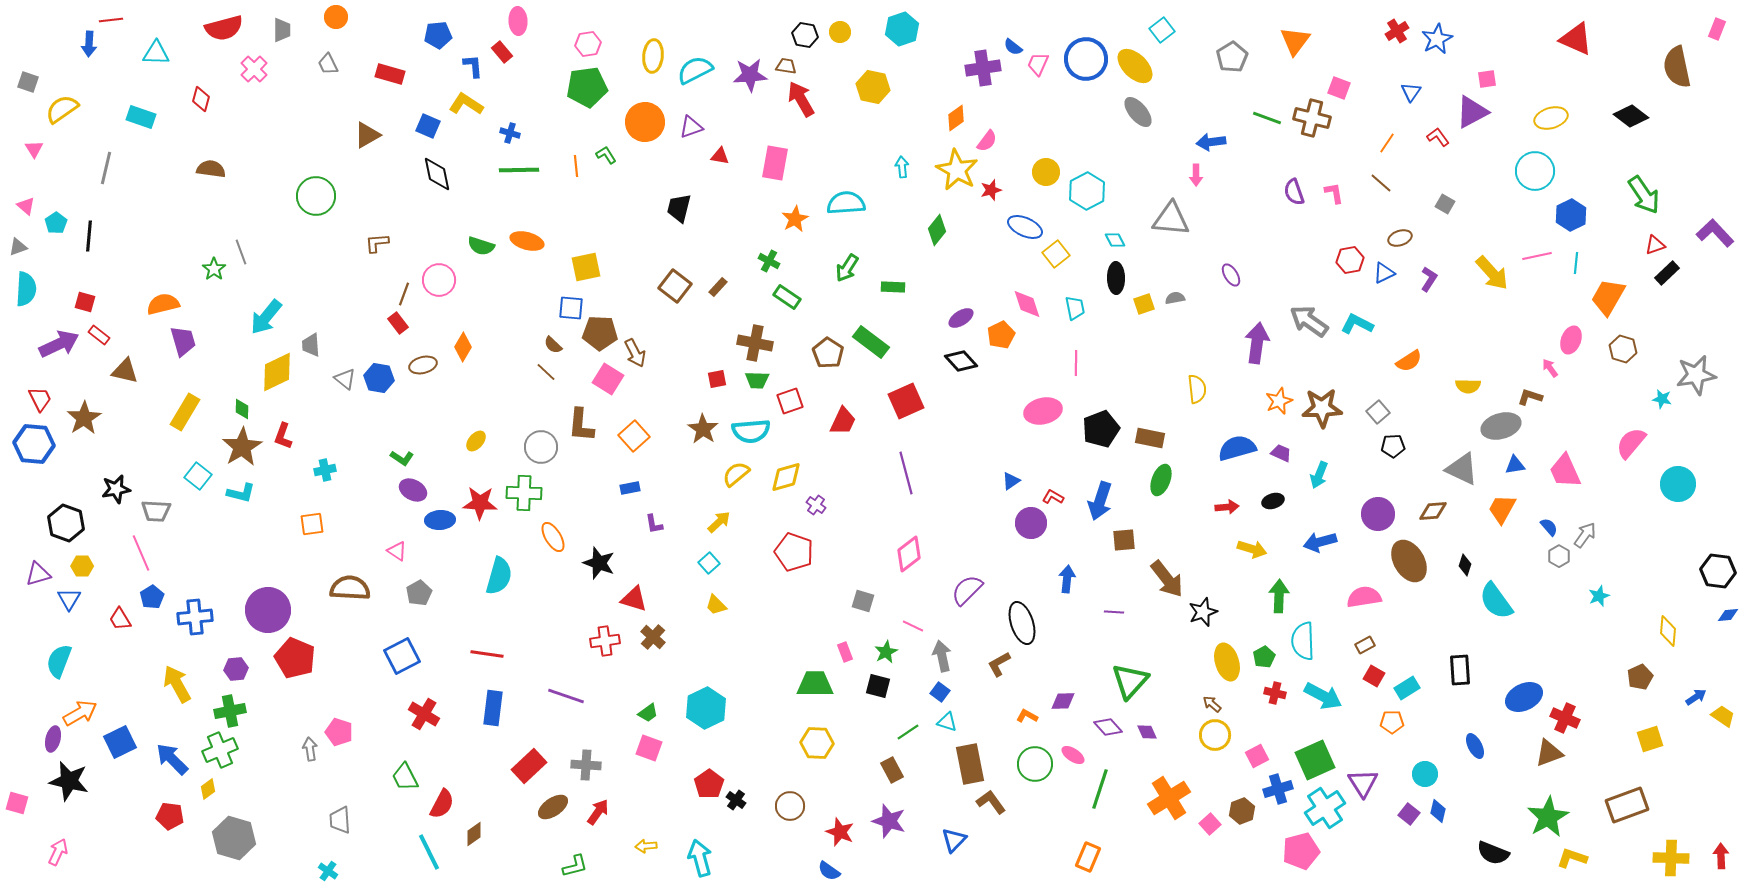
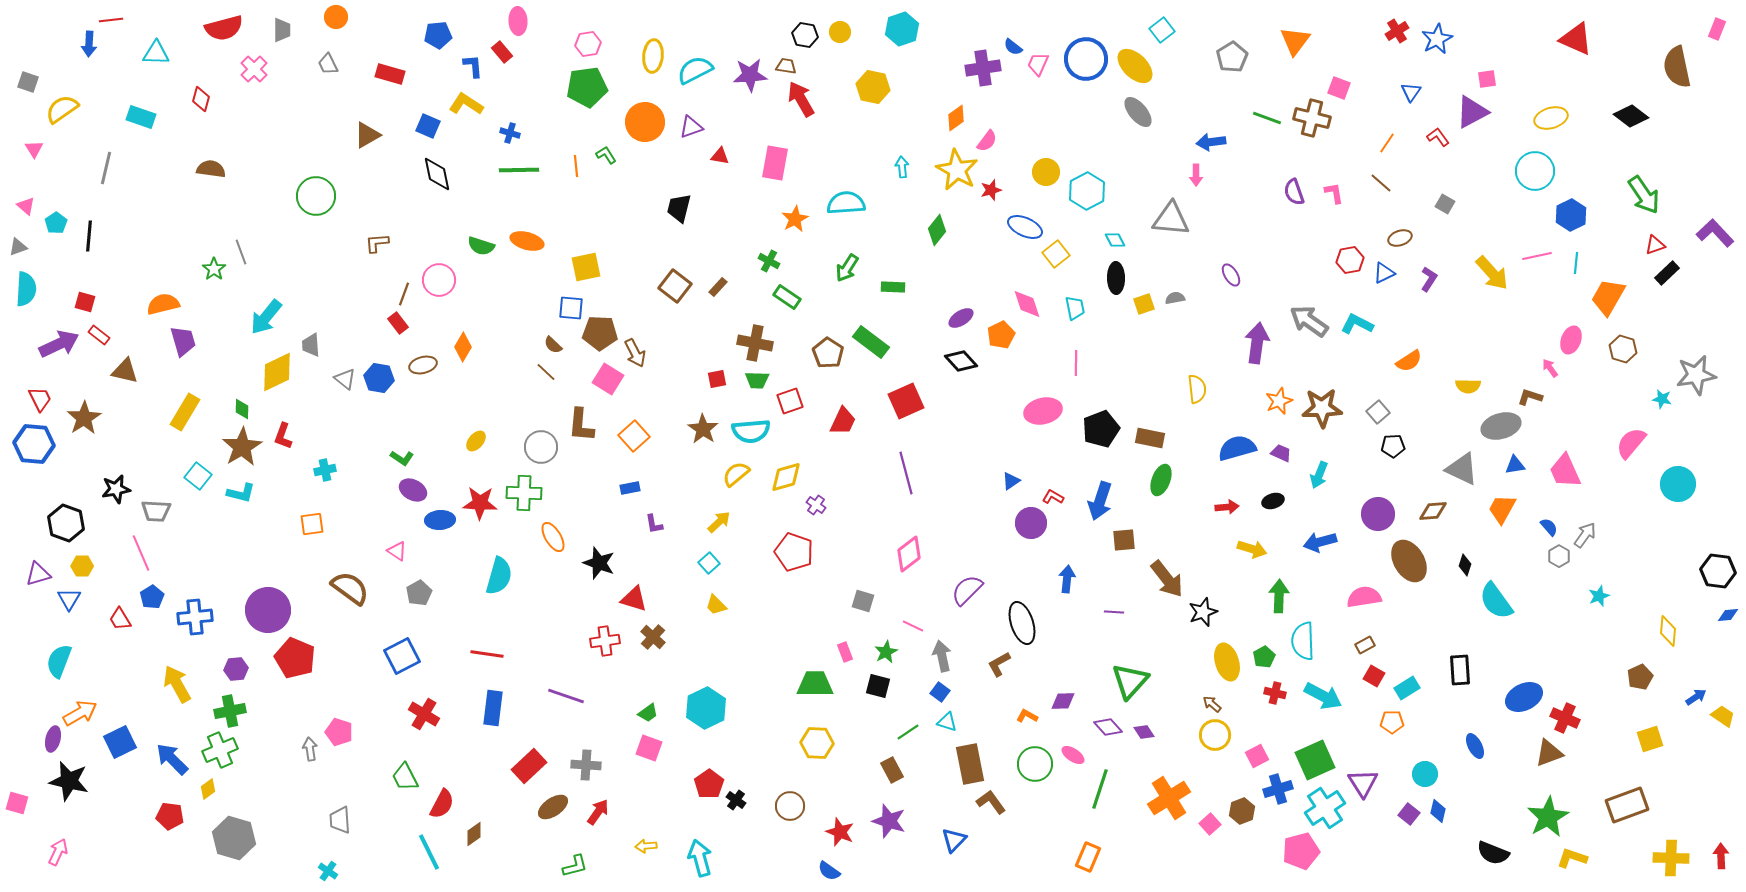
brown semicircle at (350, 588): rotated 33 degrees clockwise
purple diamond at (1147, 732): moved 3 px left; rotated 10 degrees counterclockwise
